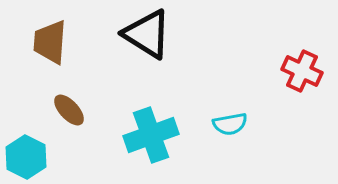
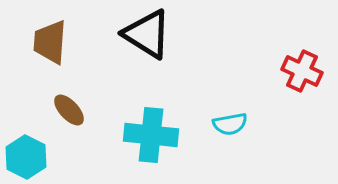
cyan cross: rotated 26 degrees clockwise
